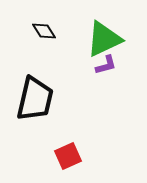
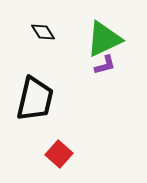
black diamond: moved 1 px left, 1 px down
purple L-shape: moved 1 px left
red square: moved 9 px left, 2 px up; rotated 24 degrees counterclockwise
